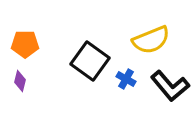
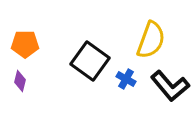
yellow semicircle: rotated 48 degrees counterclockwise
